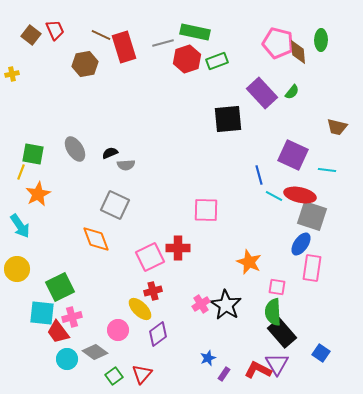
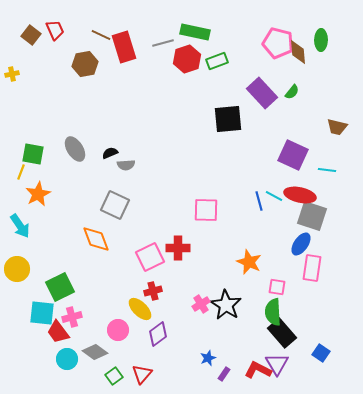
blue line at (259, 175): moved 26 px down
